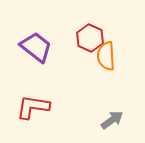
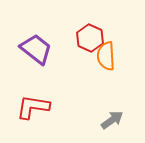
purple trapezoid: moved 2 px down
